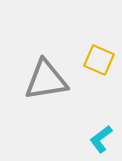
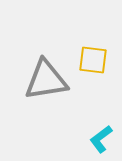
yellow square: moved 6 px left; rotated 16 degrees counterclockwise
